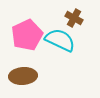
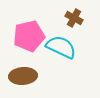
pink pentagon: moved 2 px right, 1 px down; rotated 12 degrees clockwise
cyan semicircle: moved 1 px right, 7 px down
